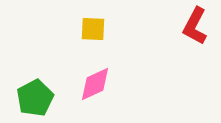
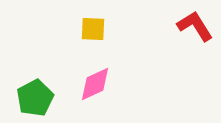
red L-shape: rotated 120 degrees clockwise
